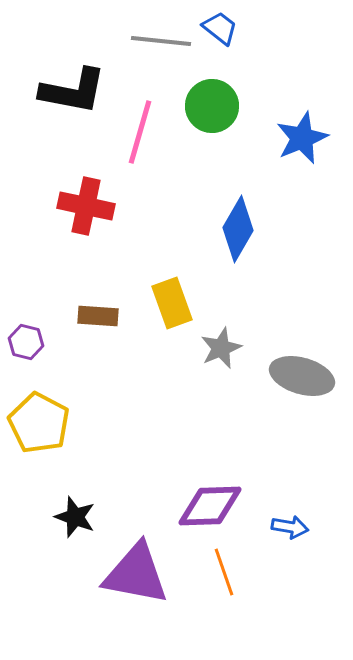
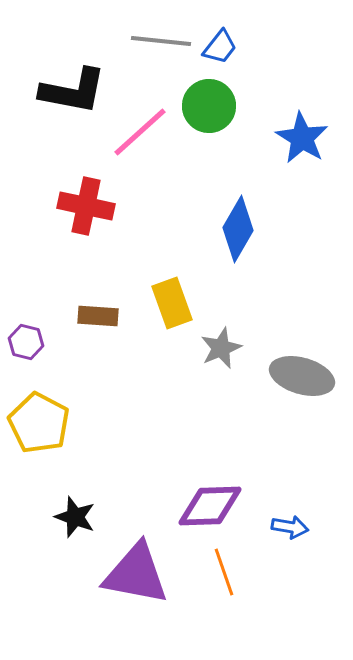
blue trapezoid: moved 19 px down; rotated 90 degrees clockwise
green circle: moved 3 px left
pink line: rotated 32 degrees clockwise
blue star: rotated 18 degrees counterclockwise
